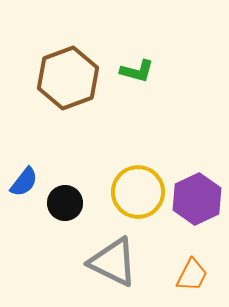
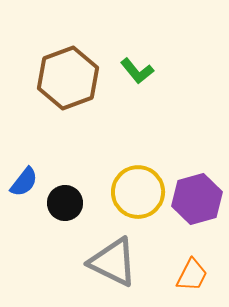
green L-shape: rotated 36 degrees clockwise
purple hexagon: rotated 9 degrees clockwise
